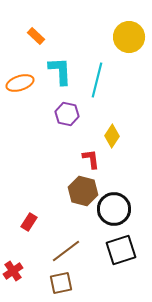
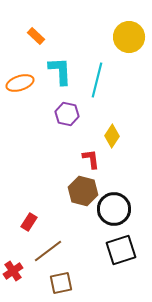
brown line: moved 18 px left
